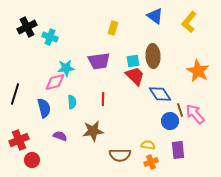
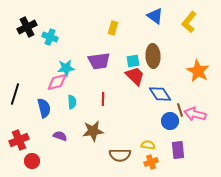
pink diamond: moved 2 px right
pink arrow: rotated 35 degrees counterclockwise
red circle: moved 1 px down
